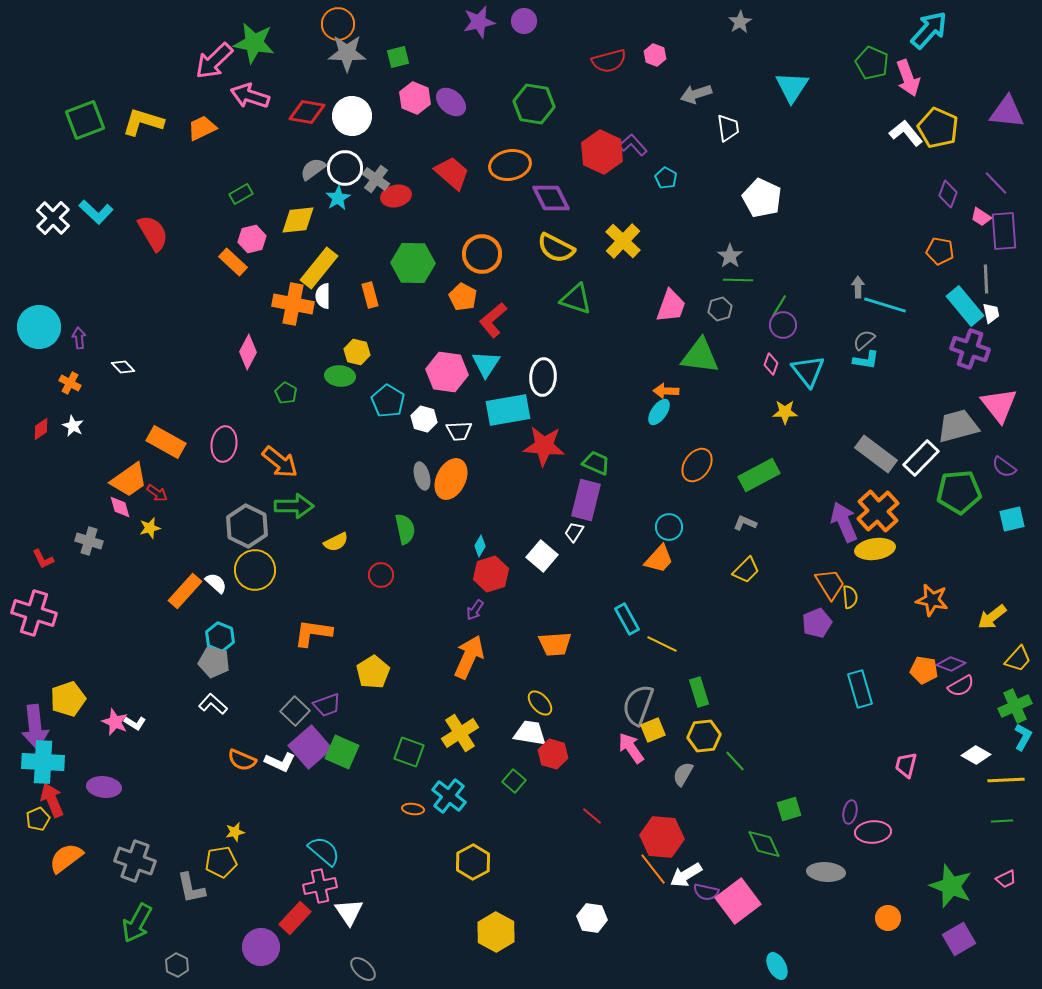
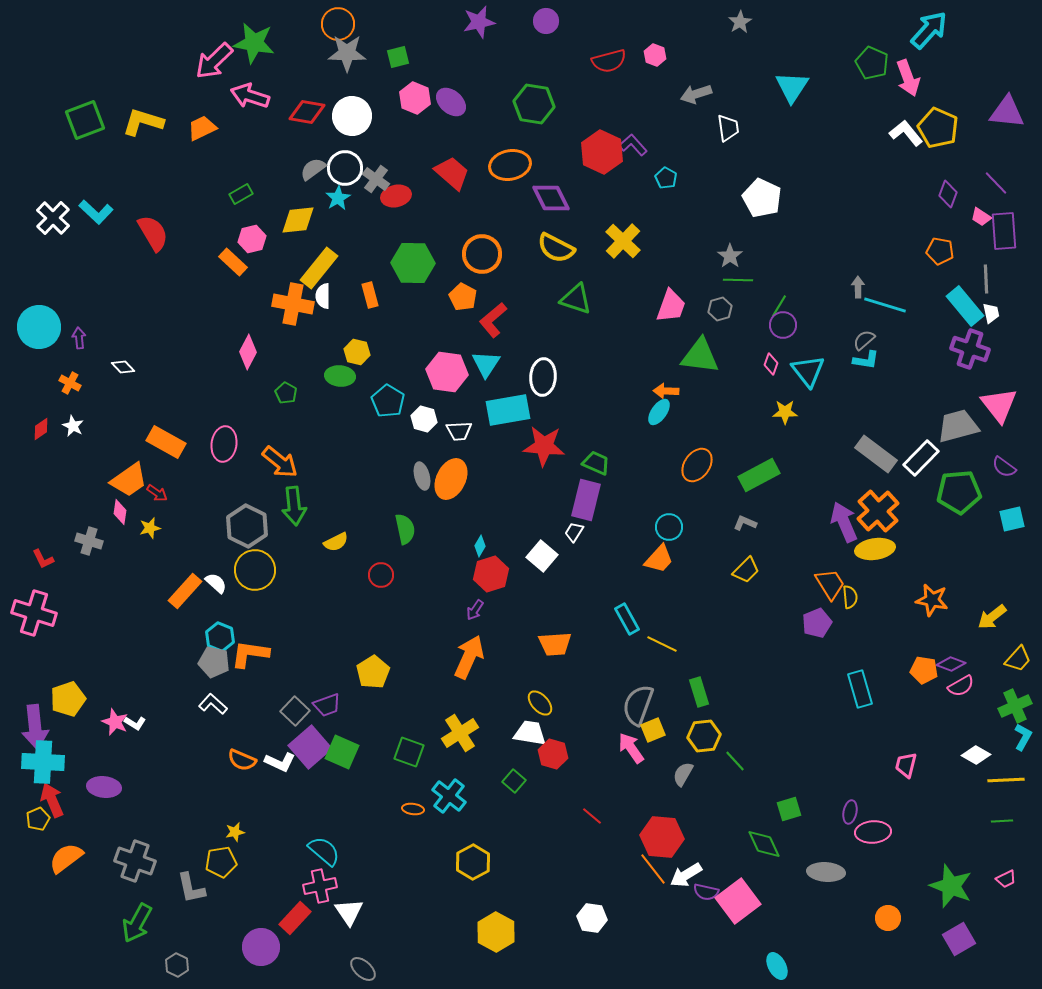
purple circle at (524, 21): moved 22 px right
green arrow at (294, 506): rotated 84 degrees clockwise
pink diamond at (120, 507): moved 5 px down; rotated 25 degrees clockwise
orange L-shape at (313, 633): moved 63 px left, 21 px down
